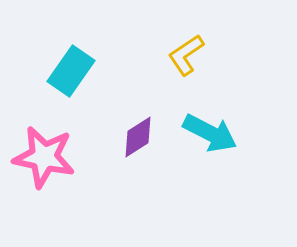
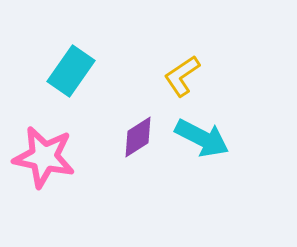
yellow L-shape: moved 4 px left, 21 px down
cyan arrow: moved 8 px left, 5 px down
